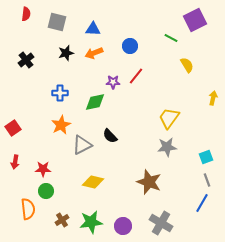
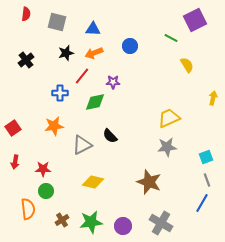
red line: moved 54 px left
yellow trapezoid: rotated 30 degrees clockwise
orange star: moved 7 px left, 1 px down; rotated 18 degrees clockwise
